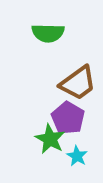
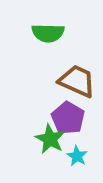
brown trapezoid: moved 1 px left, 2 px up; rotated 120 degrees counterclockwise
